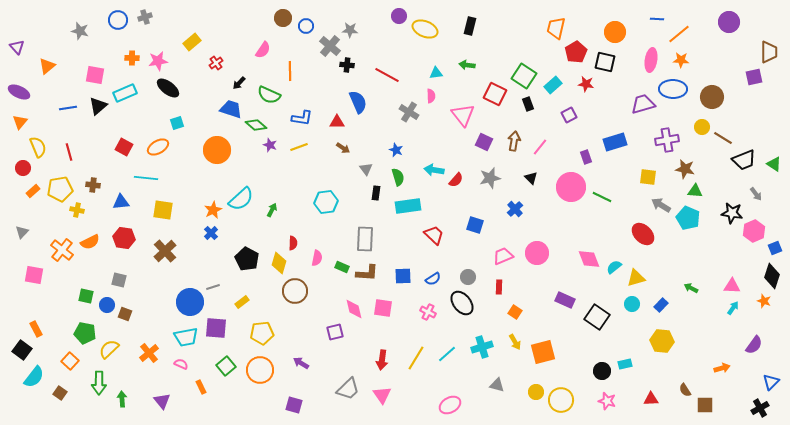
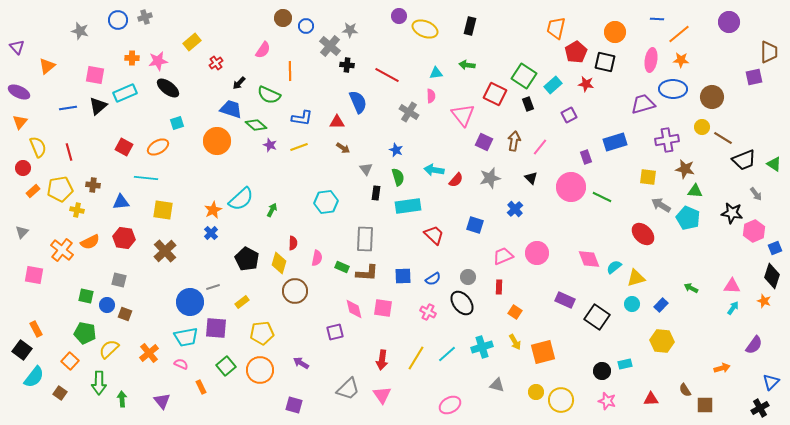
orange circle at (217, 150): moved 9 px up
